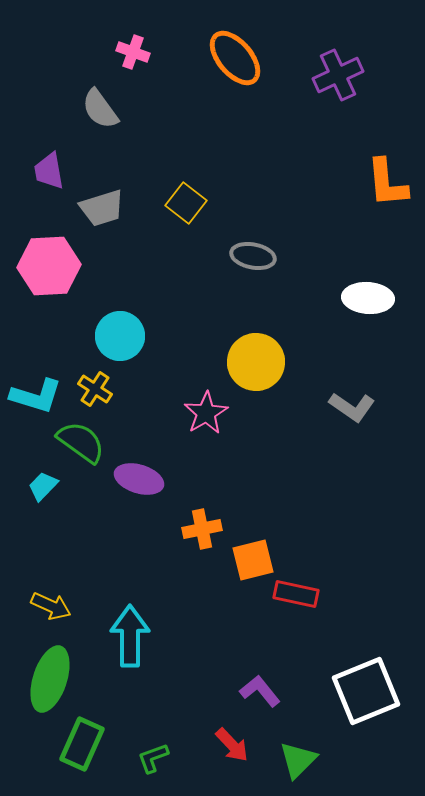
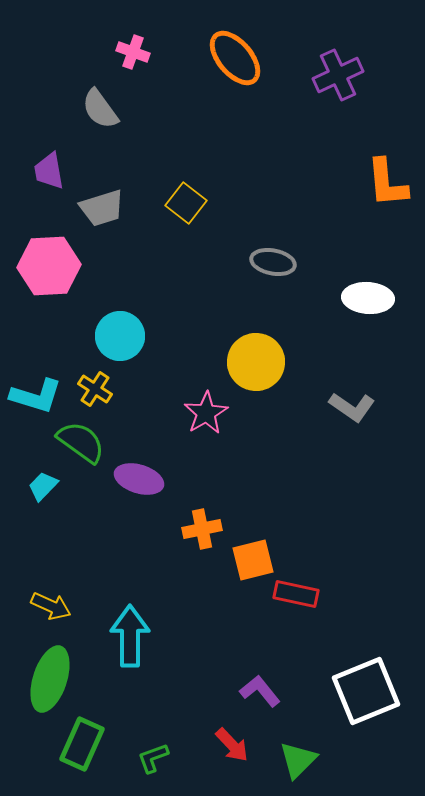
gray ellipse: moved 20 px right, 6 px down
